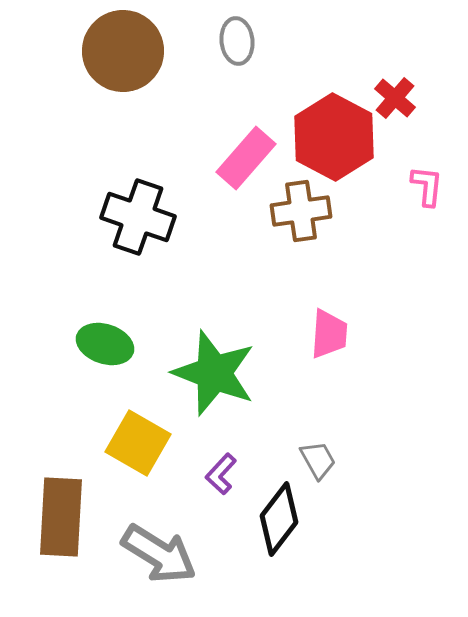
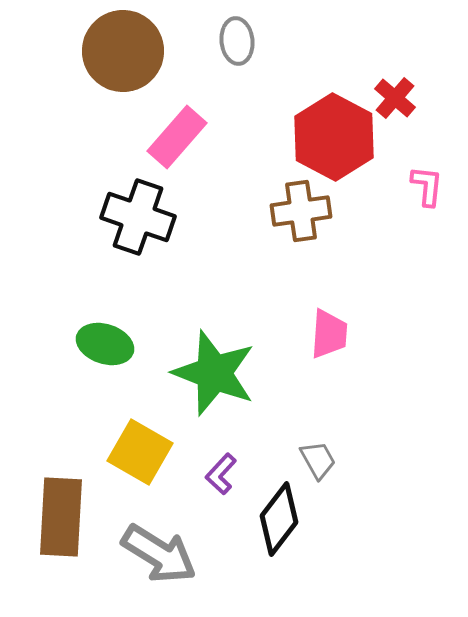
pink rectangle: moved 69 px left, 21 px up
yellow square: moved 2 px right, 9 px down
